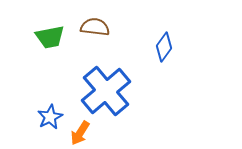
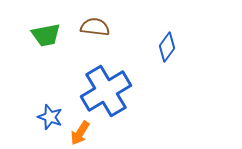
green trapezoid: moved 4 px left, 2 px up
blue diamond: moved 3 px right
blue cross: rotated 9 degrees clockwise
blue star: rotated 25 degrees counterclockwise
